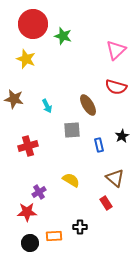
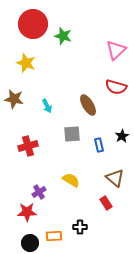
yellow star: moved 4 px down
gray square: moved 4 px down
